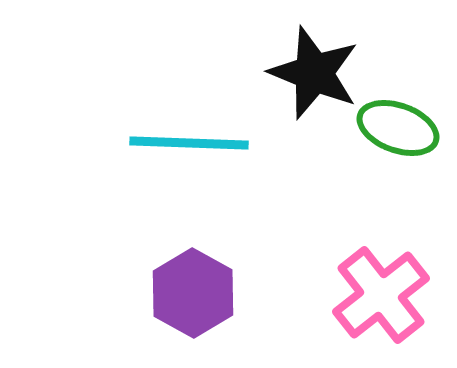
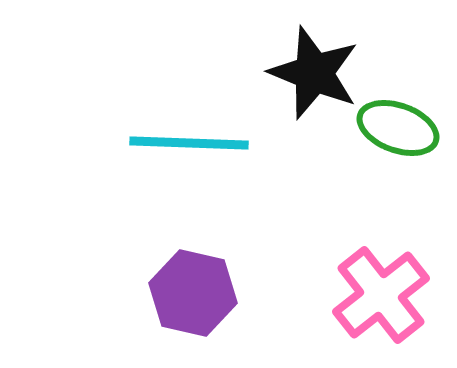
purple hexagon: rotated 16 degrees counterclockwise
